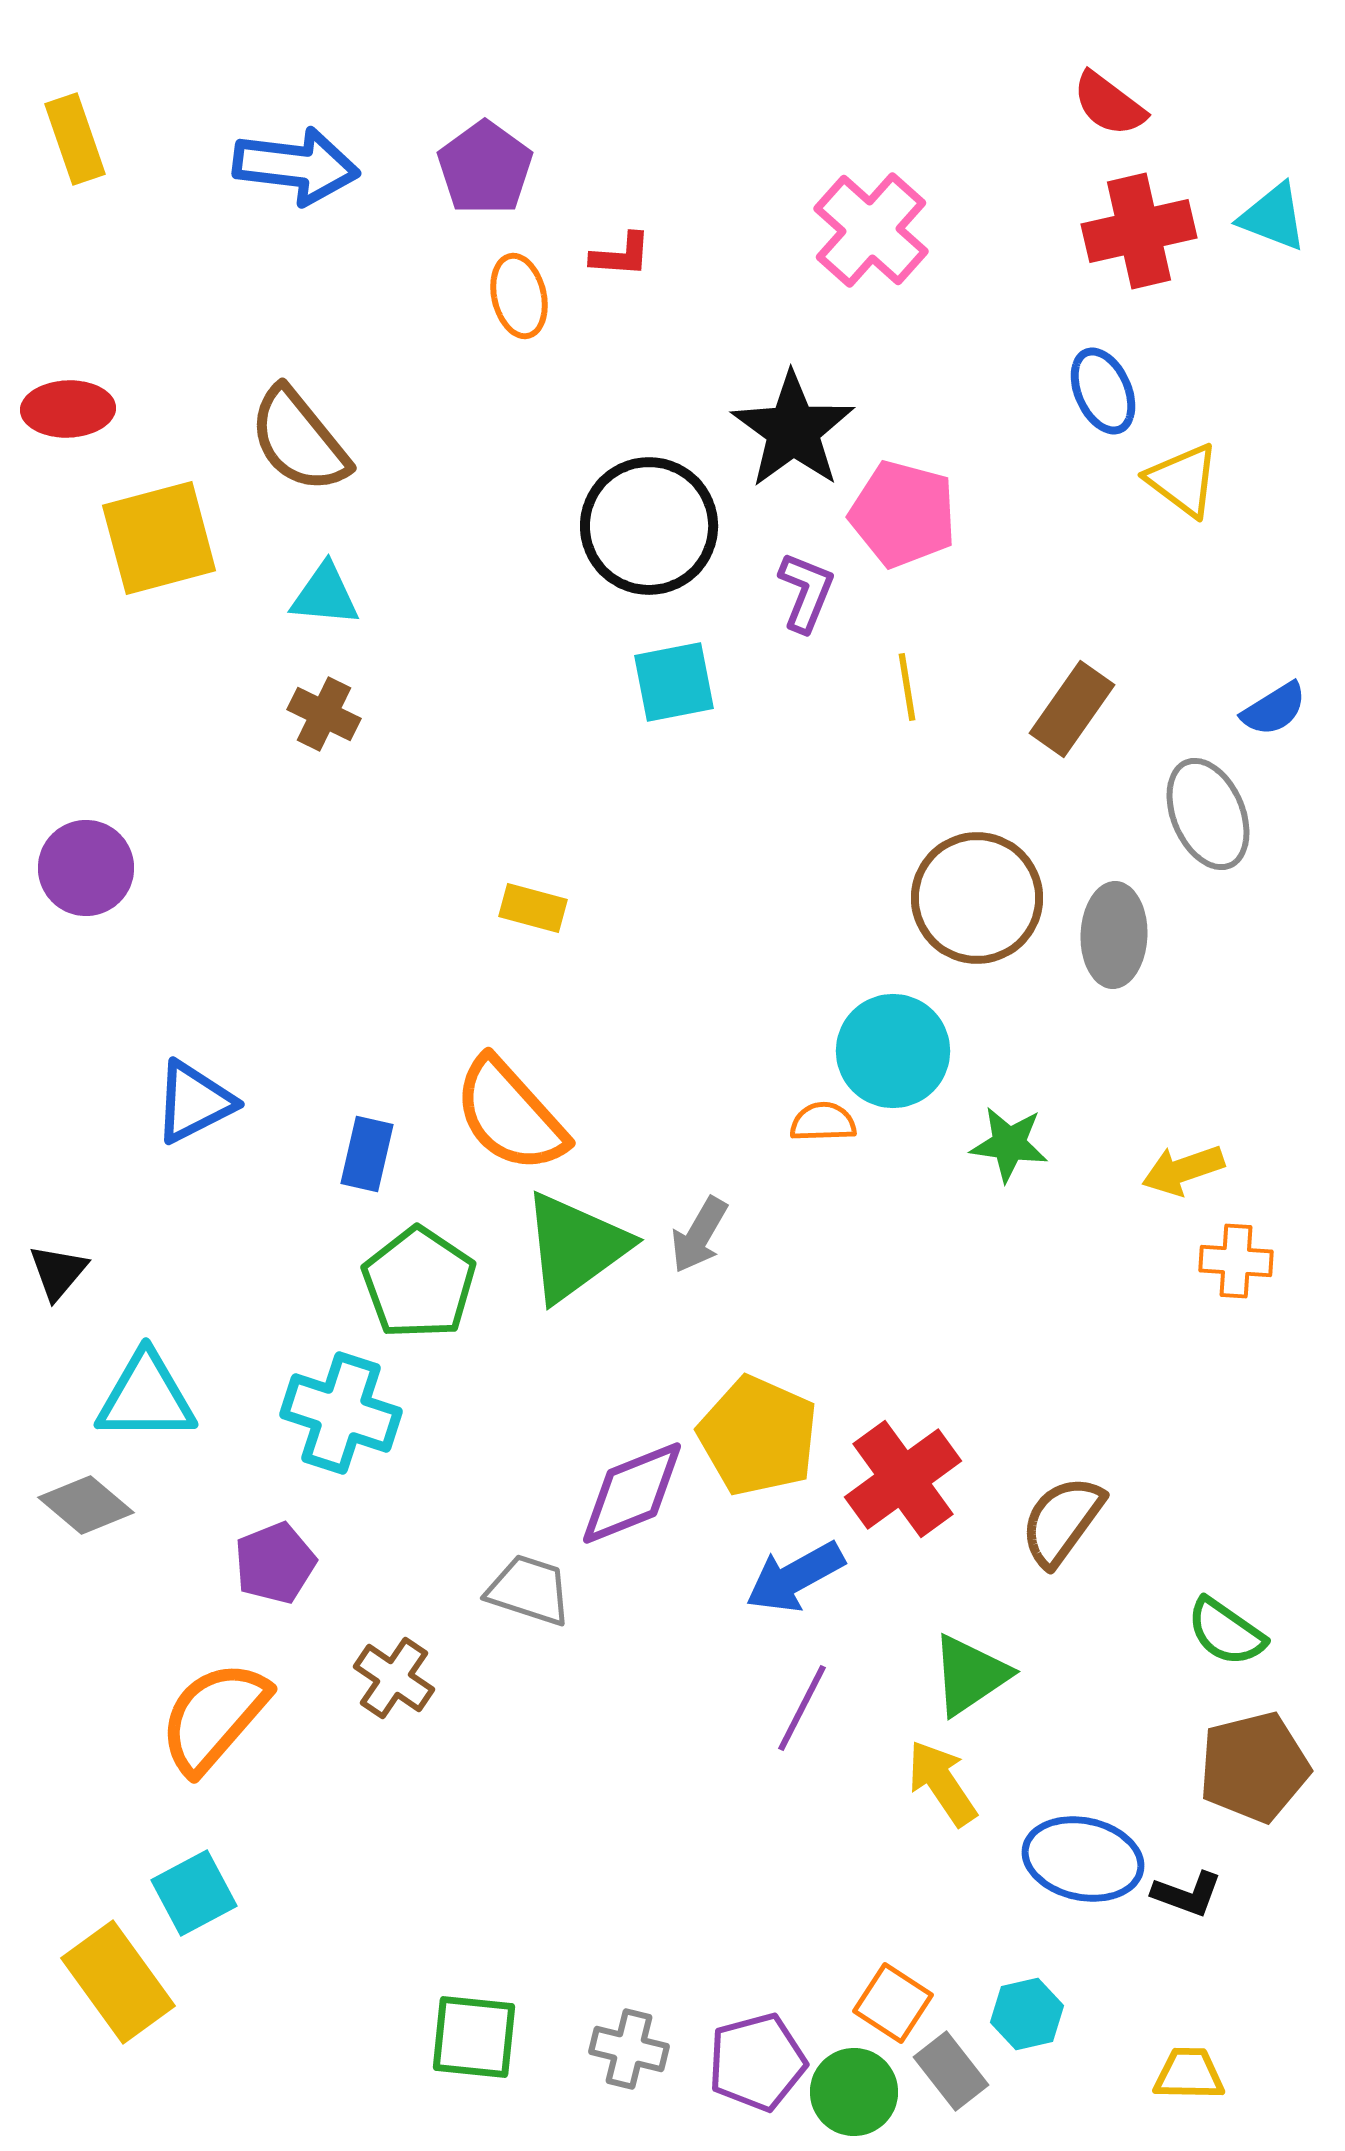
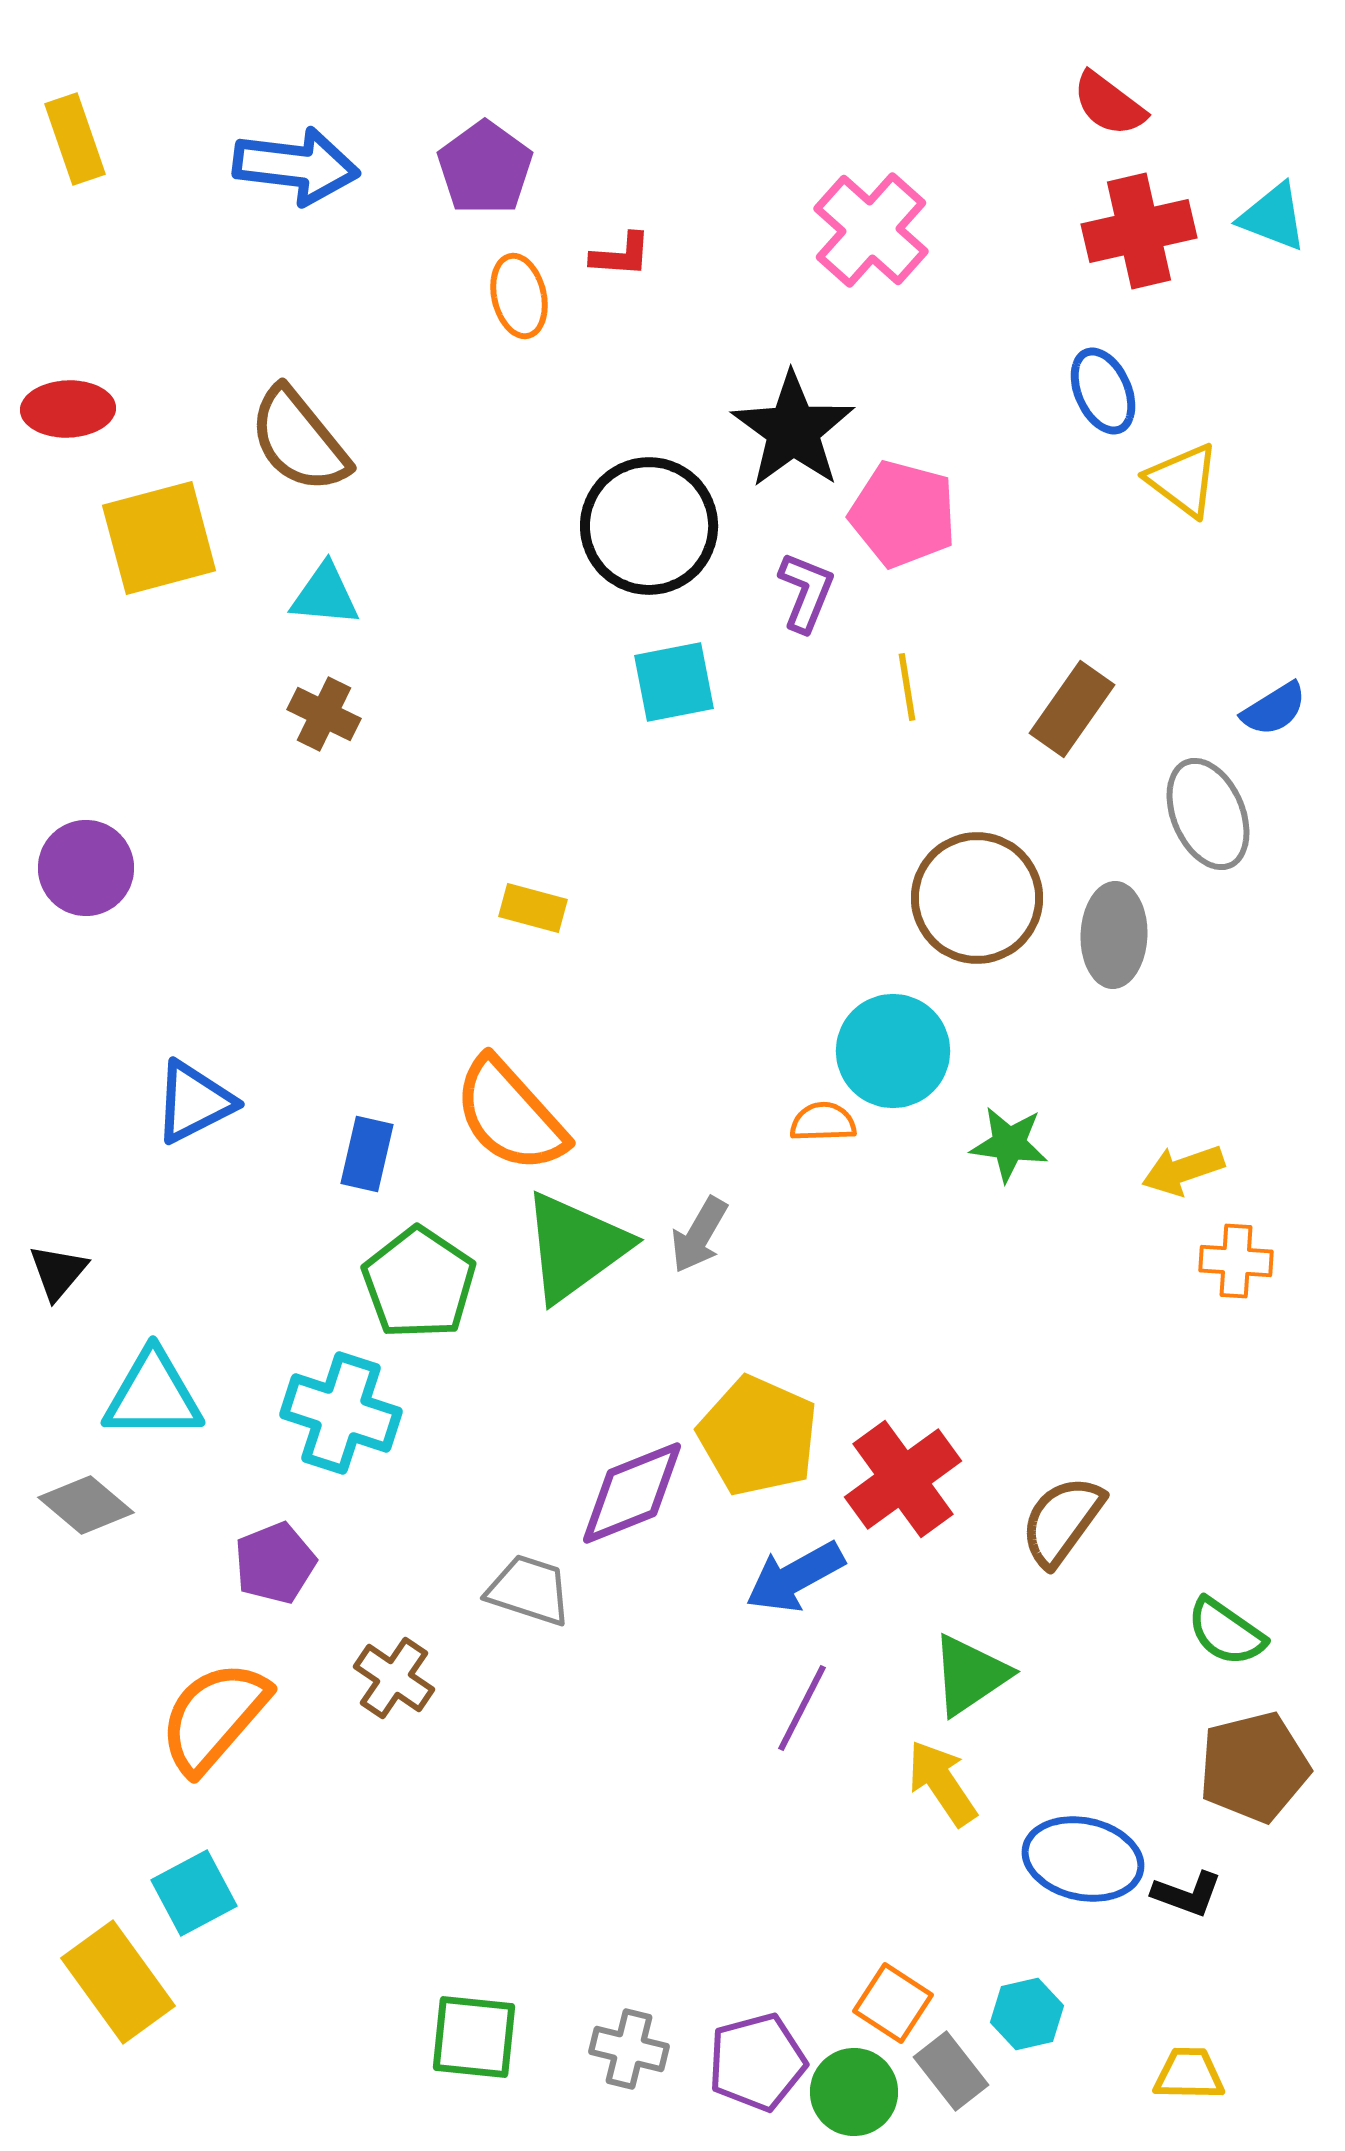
cyan triangle at (146, 1397): moved 7 px right, 2 px up
